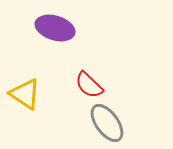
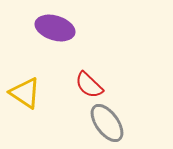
yellow triangle: moved 1 px up
